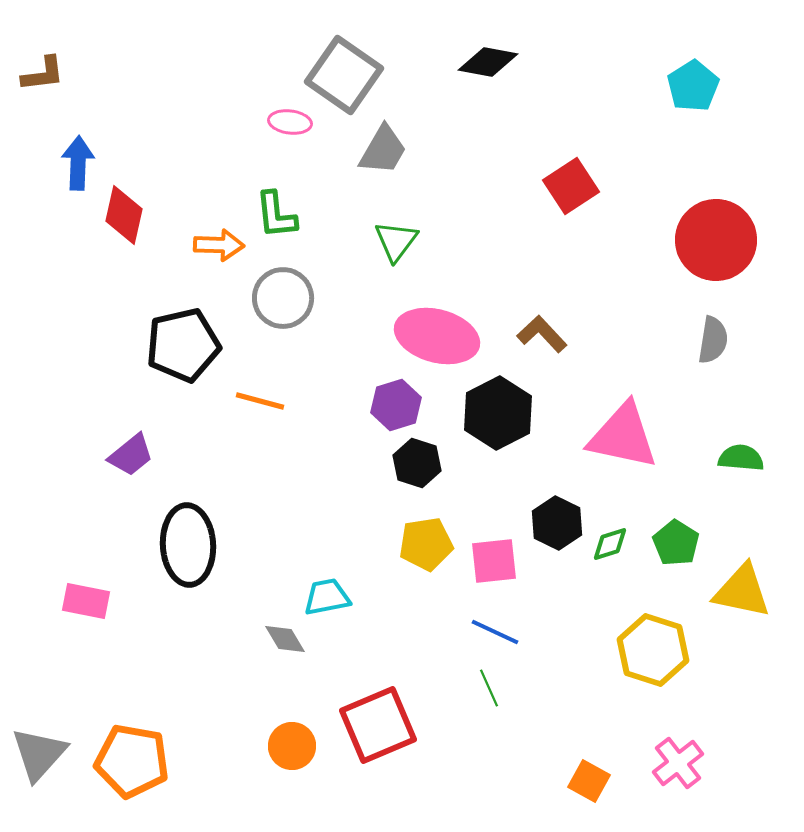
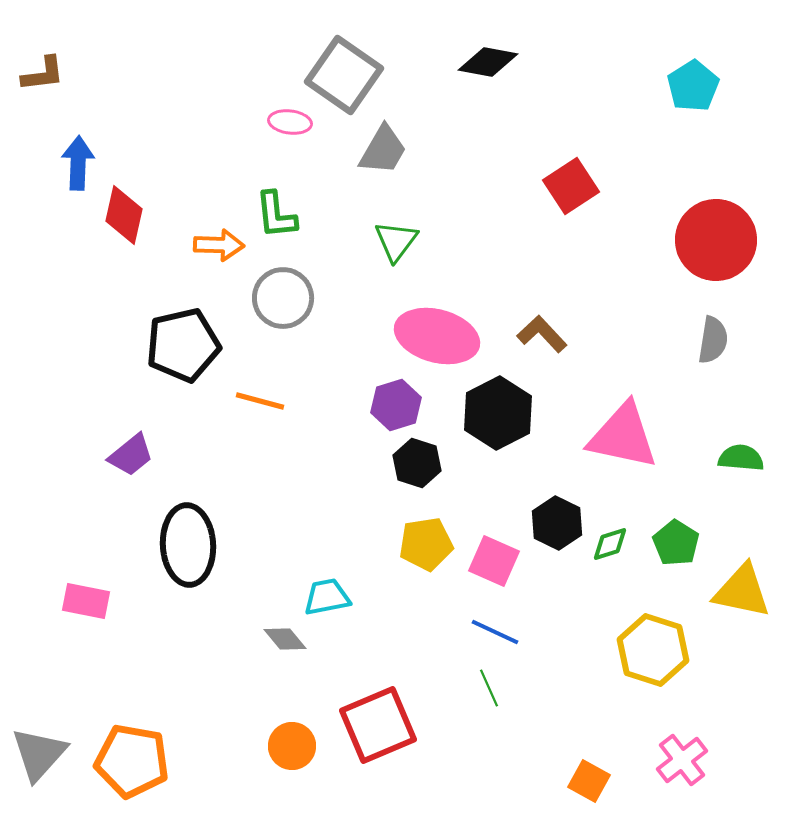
pink square at (494, 561): rotated 30 degrees clockwise
gray diamond at (285, 639): rotated 9 degrees counterclockwise
pink cross at (678, 763): moved 4 px right, 3 px up
